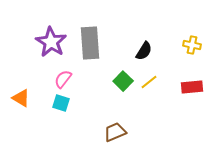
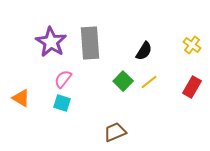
yellow cross: rotated 24 degrees clockwise
red rectangle: rotated 55 degrees counterclockwise
cyan square: moved 1 px right
